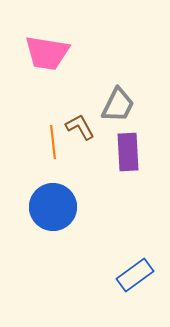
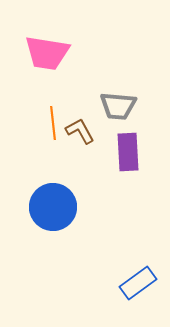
gray trapezoid: moved 1 px down; rotated 69 degrees clockwise
brown L-shape: moved 4 px down
orange line: moved 19 px up
blue rectangle: moved 3 px right, 8 px down
